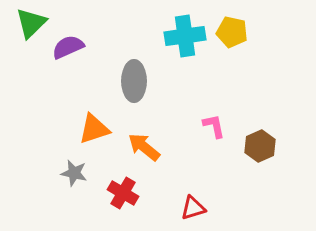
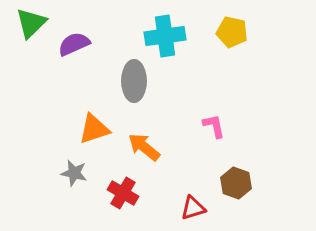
cyan cross: moved 20 px left
purple semicircle: moved 6 px right, 3 px up
brown hexagon: moved 24 px left, 37 px down; rotated 16 degrees counterclockwise
